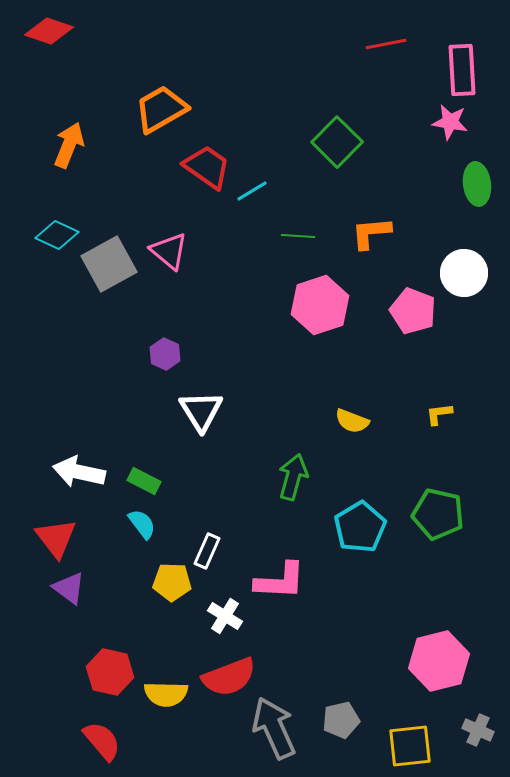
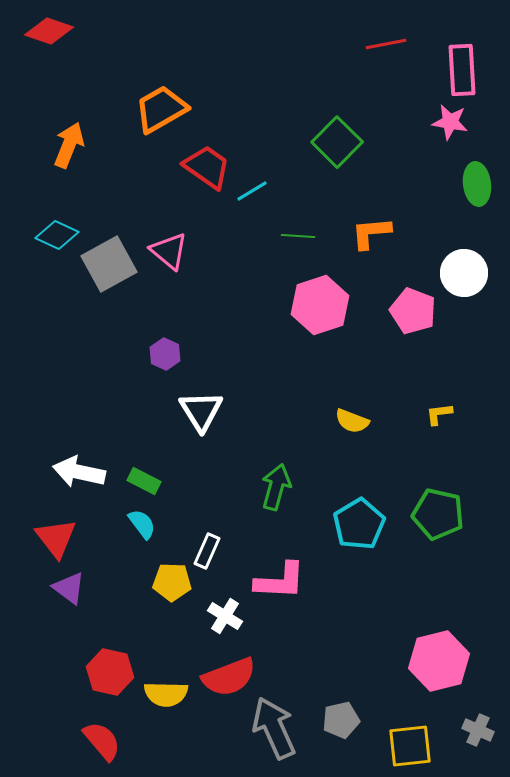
green arrow at (293, 477): moved 17 px left, 10 px down
cyan pentagon at (360, 527): moved 1 px left, 3 px up
